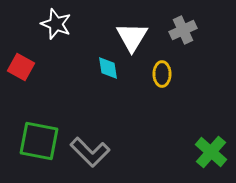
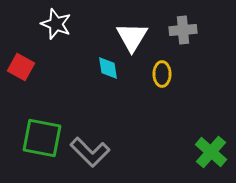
gray cross: rotated 20 degrees clockwise
green square: moved 3 px right, 3 px up
